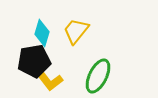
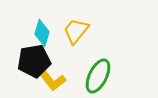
yellow L-shape: moved 3 px right
